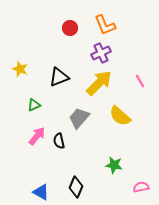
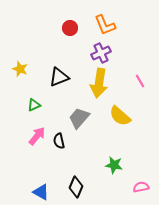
yellow arrow: rotated 144 degrees clockwise
